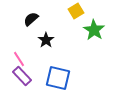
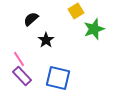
green star: moved 1 px up; rotated 20 degrees clockwise
